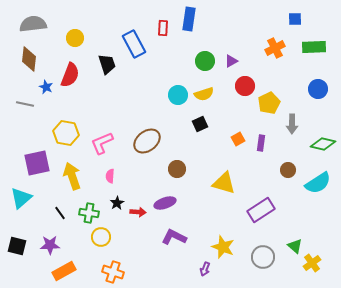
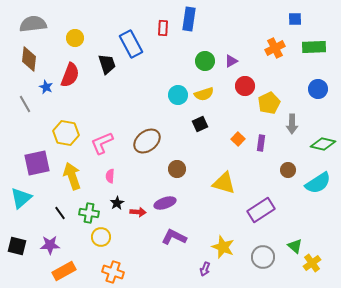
blue rectangle at (134, 44): moved 3 px left
gray line at (25, 104): rotated 48 degrees clockwise
orange square at (238, 139): rotated 16 degrees counterclockwise
